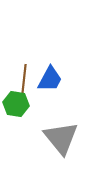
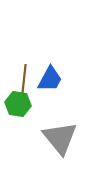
green hexagon: moved 2 px right
gray triangle: moved 1 px left
